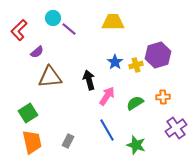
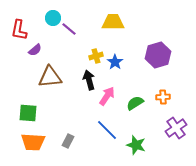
red L-shape: rotated 35 degrees counterclockwise
purple semicircle: moved 2 px left, 2 px up
yellow cross: moved 40 px left, 9 px up
green square: rotated 36 degrees clockwise
blue line: rotated 15 degrees counterclockwise
orange trapezoid: moved 1 px right; rotated 105 degrees clockwise
